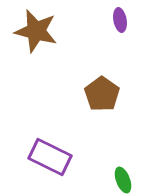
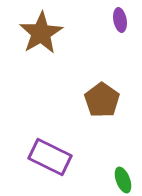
brown star: moved 5 px right, 2 px down; rotated 27 degrees clockwise
brown pentagon: moved 6 px down
